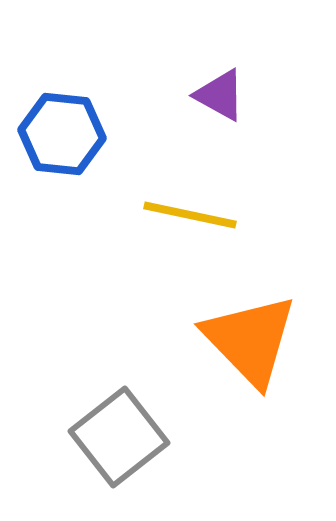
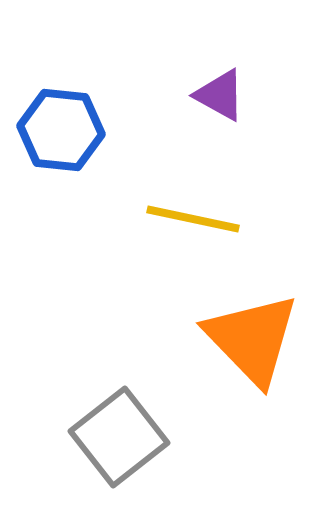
blue hexagon: moved 1 px left, 4 px up
yellow line: moved 3 px right, 4 px down
orange triangle: moved 2 px right, 1 px up
